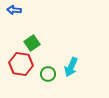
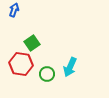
blue arrow: rotated 104 degrees clockwise
cyan arrow: moved 1 px left
green circle: moved 1 px left
